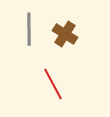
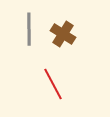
brown cross: moved 2 px left
